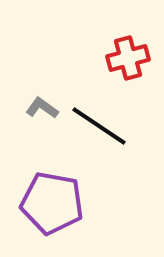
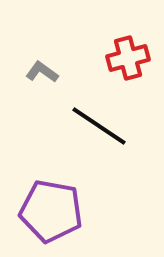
gray L-shape: moved 36 px up
purple pentagon: moved 1 px left, 8 px down
